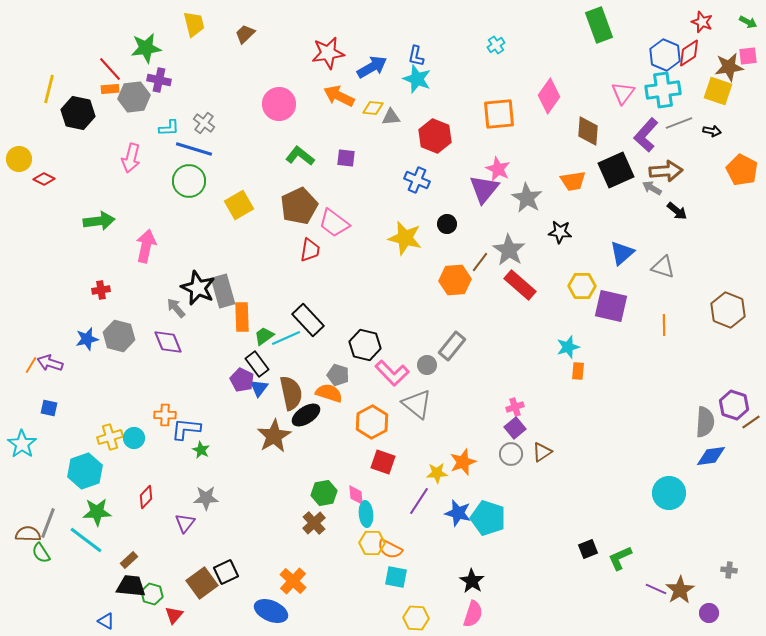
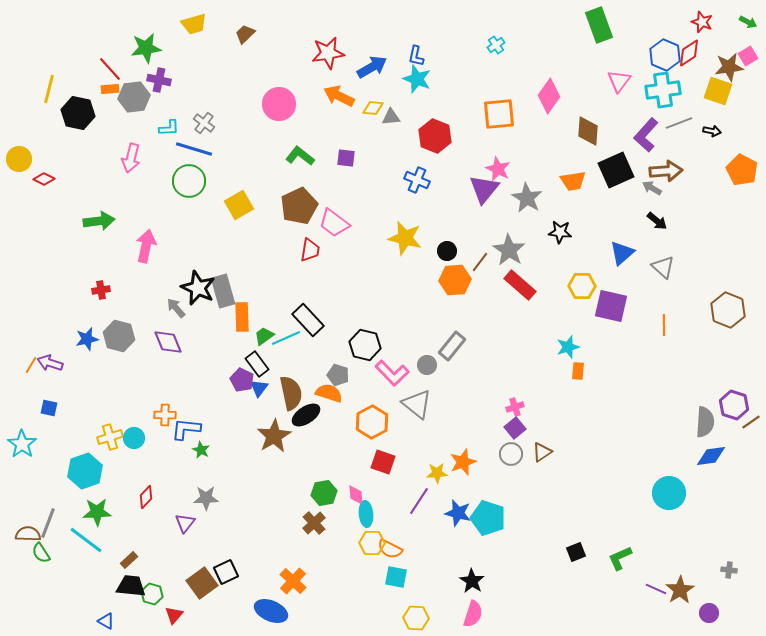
yellow trapezoid at (194, 24): rotated 88 degrees clockwise
pink square at (748, 56): rotated 24 degrees counterclockwise
pink triangle at (623, 93): moved 4 px left, 12 px up
black arrow at (677, 211): moved 20 px left, 10 px down
black circle at (447, 224): moved 27 px down
gray triangle at (663, 267): rotated 25 degrees clockwise
black square at (588, 549): moved 12 px left, 3 px down
